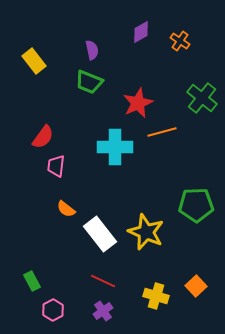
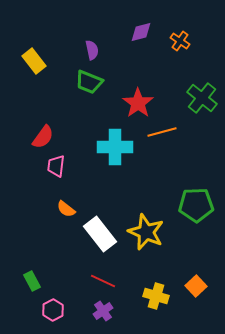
purple diamond: rotated 15 degrees clockwise
red star: rotated 12 degrees counterclockwise
